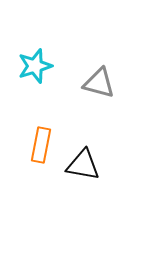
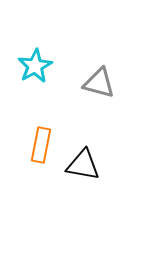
cyan star: rotated 12 degrees counterclockwise
